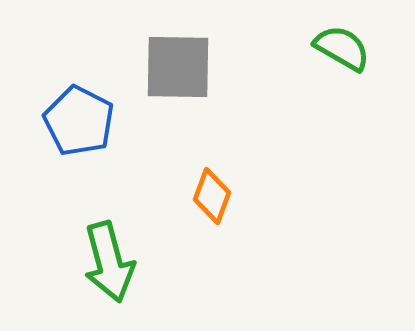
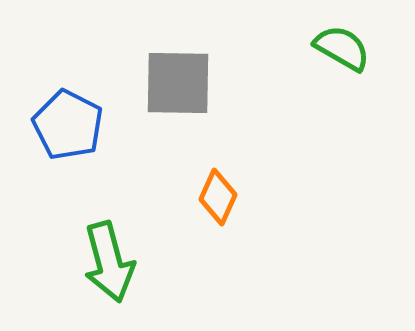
gray square: moved 16 px down
blue pentagon: moved 11 px left, 4 px down
orange diamond: moved 6 px right, 1 px down; rotated 4 degrees clockwise
